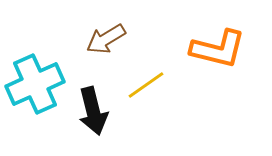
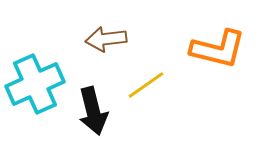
brown arrow: rotated 24 degrees clockwise
